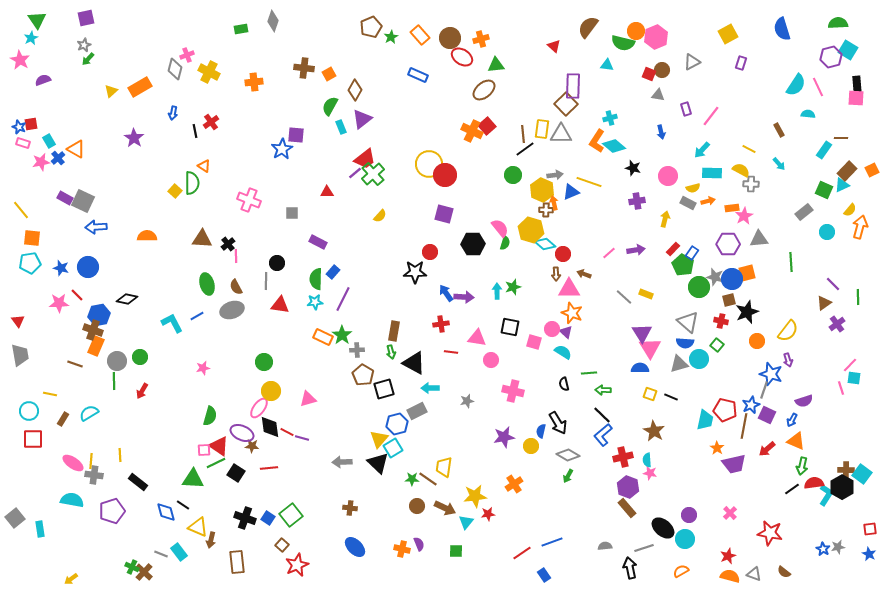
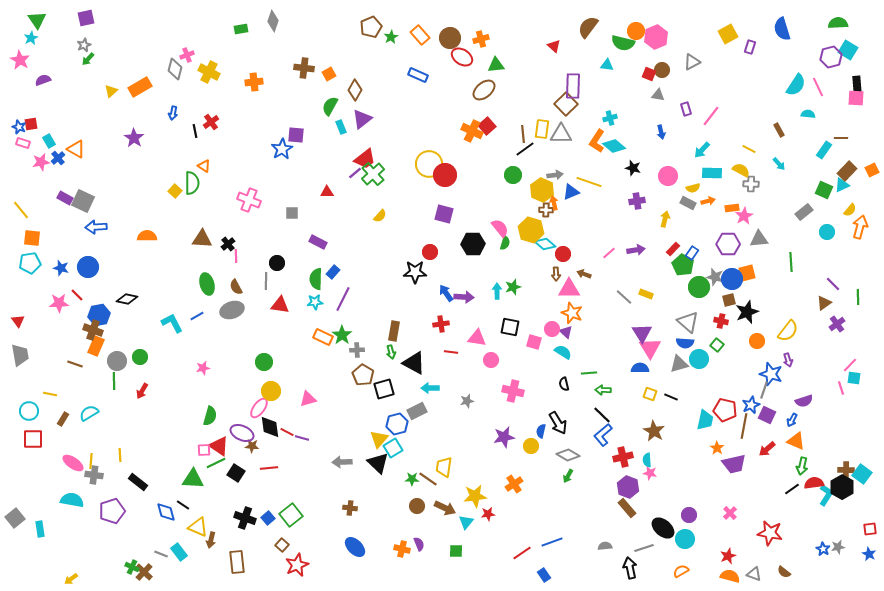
purple rectangle at (741, 63): moved 9 px right, 16 px up
blue square at (268, 518): rotated 16 degrees clockwise
